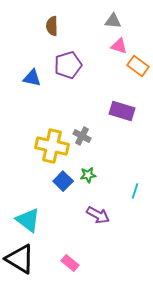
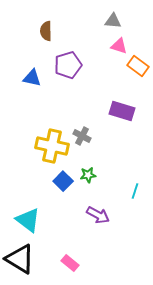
brown semicircle: moved 6 px left, 5 px down
